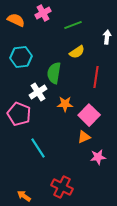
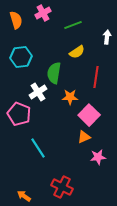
orange semicircle: rotated 48 degrees clockwise
orange star: moved 5 px right, 7 px up
